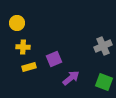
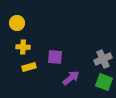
gray cross: moved 13 px down
purple square: moved 1 px right, 2 px up; rotated 28 degrees clockwise
